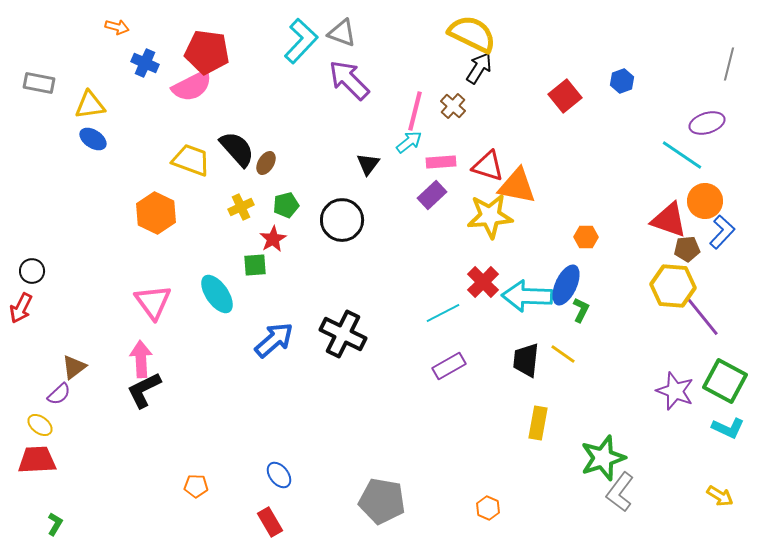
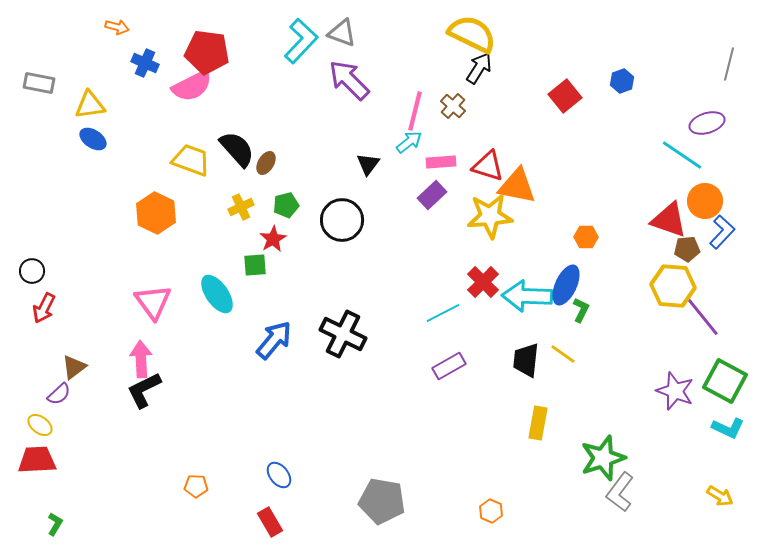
red arrow at (21, 308): moved 23 px right
blue arrow at (274, 340): rotated 9 degrees counterclockwise
orange hexagon at (488, 508): moved 3 px right, 3 px down
